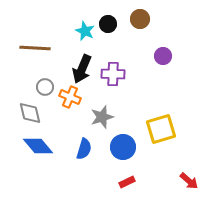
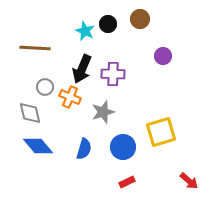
gray star: moved 1 px right, 5 px up
yellow square: moved 3 px down
